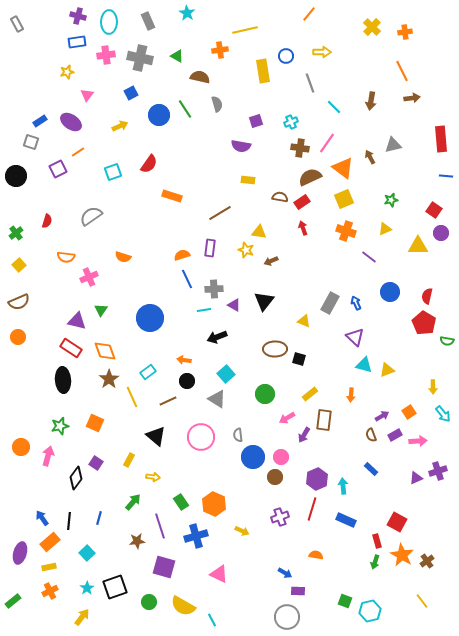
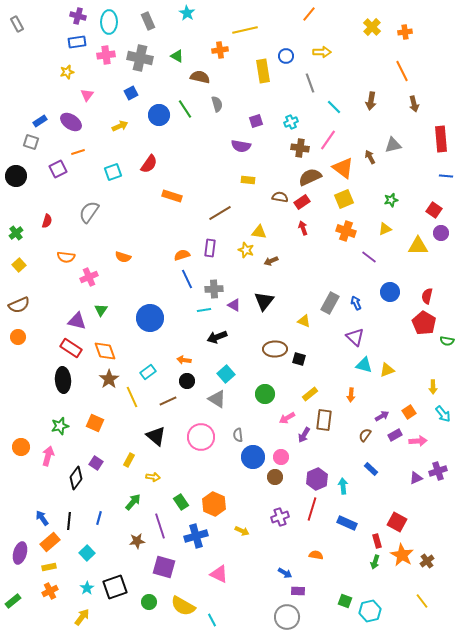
brown arrow at (412, 98): moved 2 px right, 6 px down; rotated 84 degrees clockwise
pink line at (327, 143): moved 1 px right, 3 px up
orange line at (78, 152): rotated 16 degrees clockwise
gray semicircle at (91, 216): moved 2 px left, 4 px up; rotated 20 degrees counterclockwise
brown semicircle at (19, 302): moved 3 px down
brown semicircle at (371, 435): moved 6 px left; rotated 56 degrees clockwise
blue rectangle at (346, 520): moved 1 px right, 3 px down
